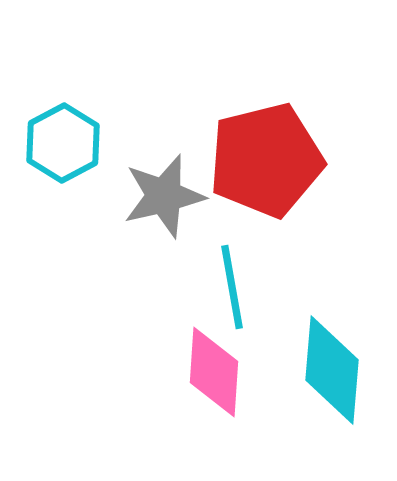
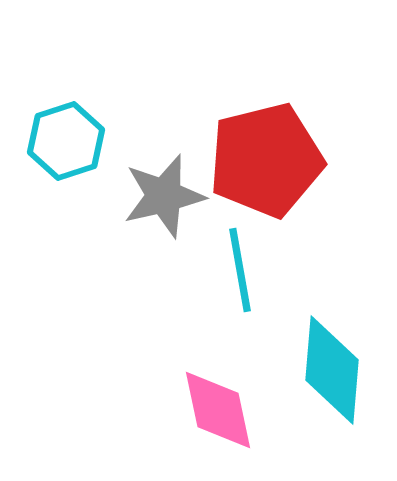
cyan hexagon: moved 3 px right, 2 px up; rotated 10 degrees clockwise
cyan line: moved 8 px right, 17 px up
pink diamond: moved 4 px right, 38 px down; rotated 16 degrees counterclockwise
